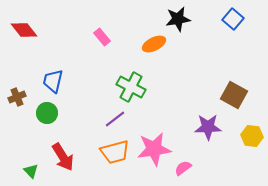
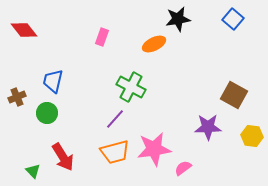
pink rectangle: rotated 60 degrees clockwise
purple line: rotated 10 degrees counterclockwise
green triangle: moved 2 px right
